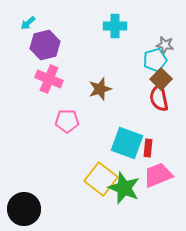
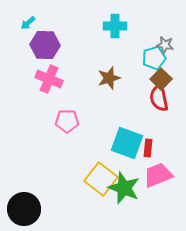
purple hexagon: rotated 16 degrees clockwise
cyan pentagon: moved 1 px left, 2 px up
brown star: moved 9 px right, 11 px up
